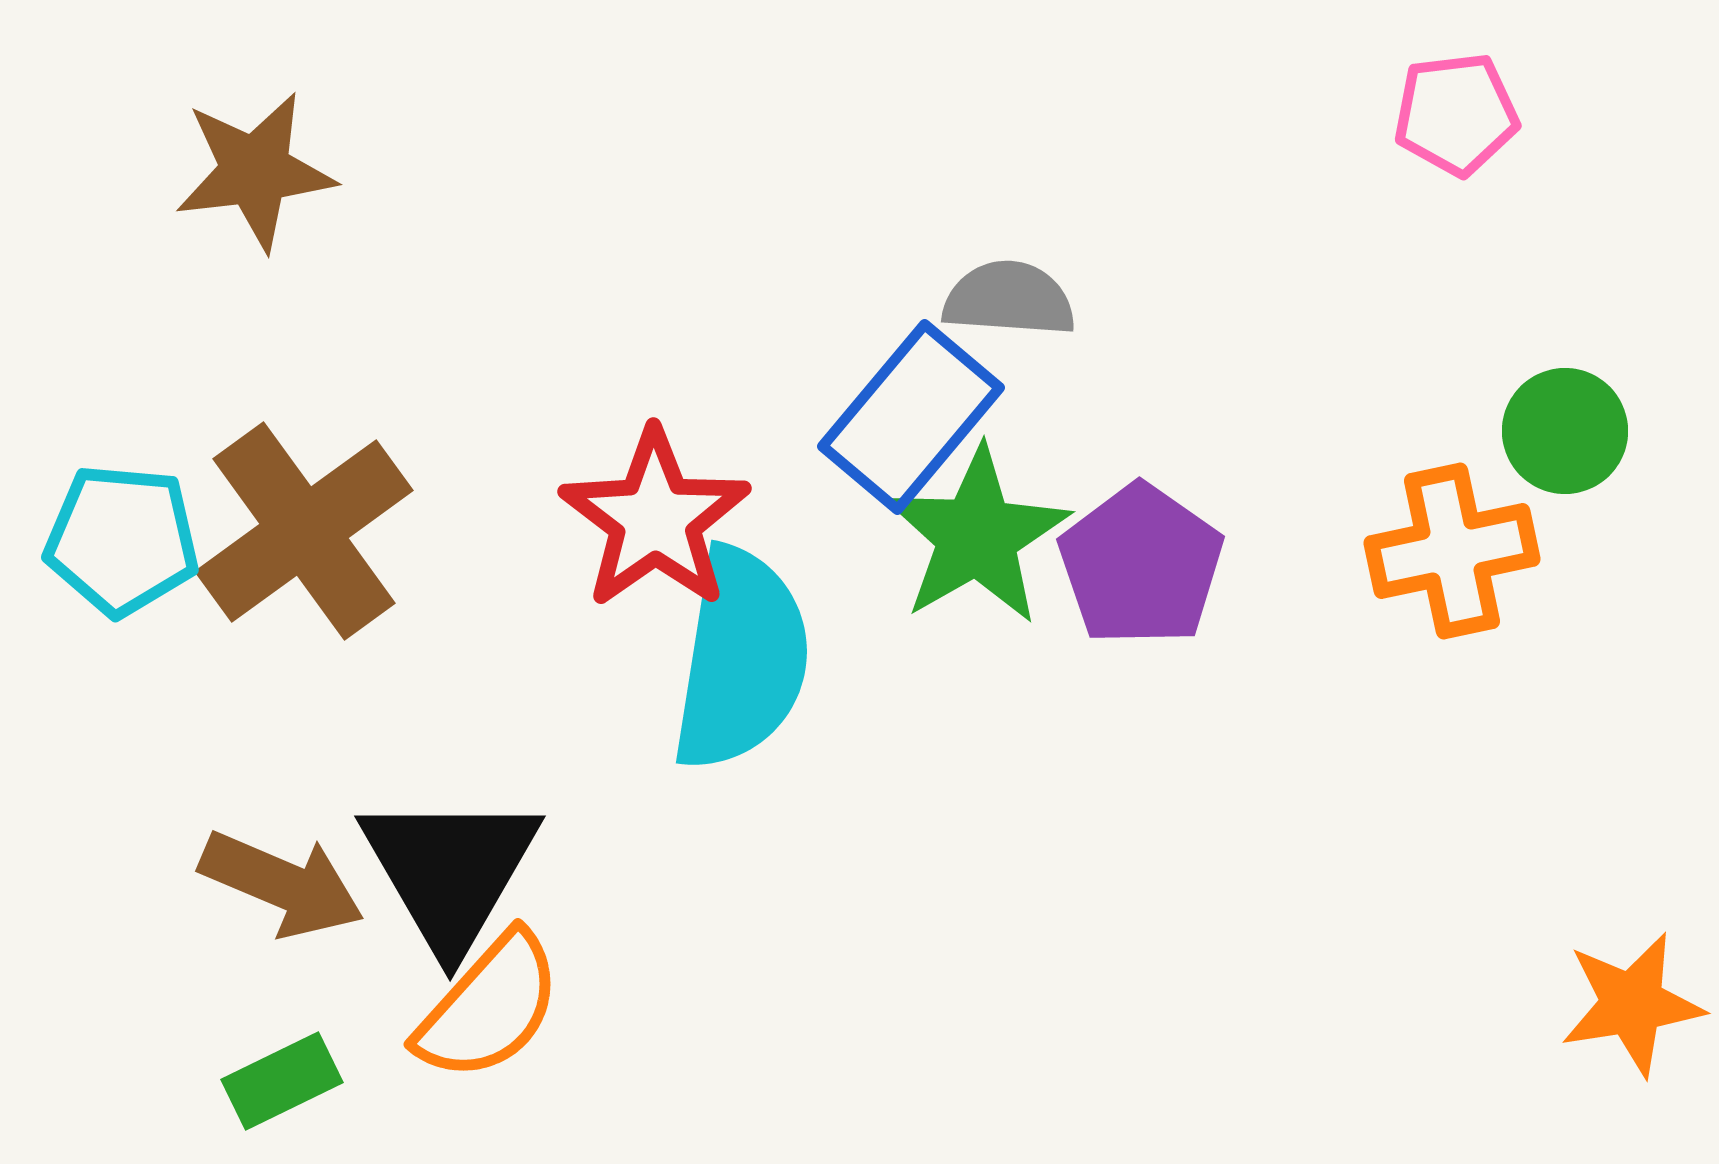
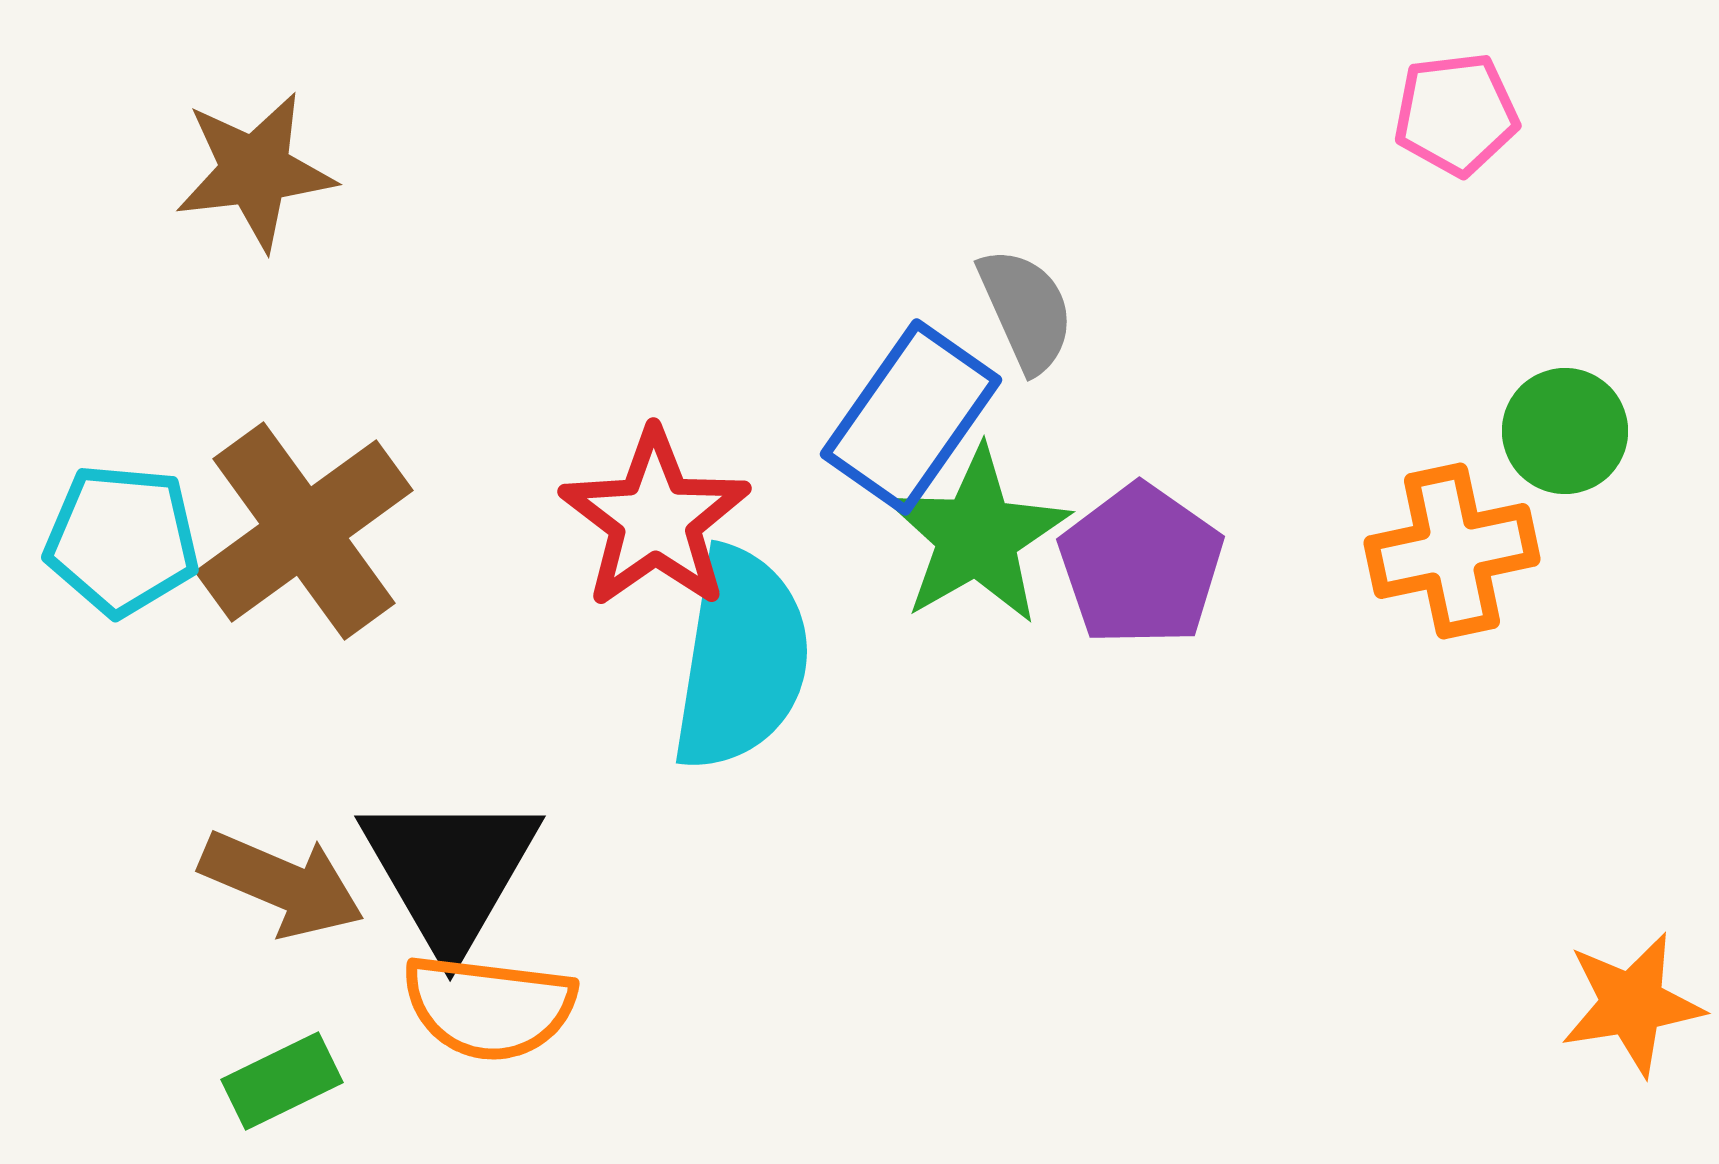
gray semicircle: moved 17 px right, 11 px down; rotated 62 degrees clockwise
blue rectangle: rotated 5 degrees counterclockwise
orange semicircle: rotated 55 degrees clockwise
